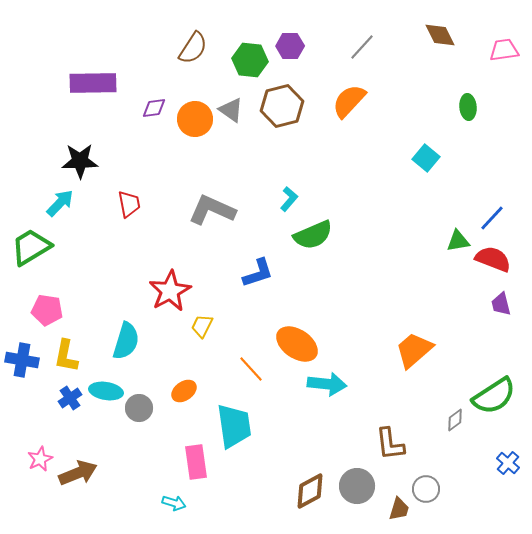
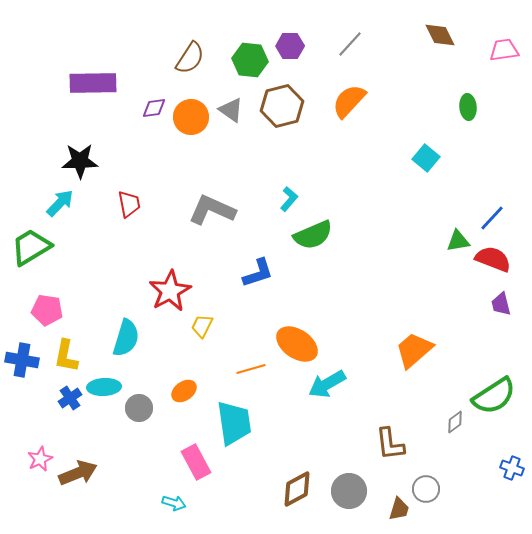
gray line at (362, 47): moved 12 px left, 3 px up
brown semicircle at (193, 48): moved 3 px left, 10 px down
orange circle at (195, 119): moved 4 px left, 2 px up
cyan semicircle at (126, 341): moved 3 px up
orange line at (251, 369): rotated 64 degrees counterclockwise
cyan arrow at (327, 384): rotated 144 degrees clockwise
cyan ellipse at (106, 391): moved 2 px left, 4 px up; rotated 12 degrees counterclockwise
gray diamond at (455, 420): moved 2 px down
cyan trapezoid at (234, 426): moved 3 px up
pink rectangle at (196, 462): rotated 20 degrees counterclockwise
blue cross at (508, 463): moved 4 px right, 5 px down; rotated 20 degrees counterclockwise
gray circle at (357, 486): moved 8 px left, 5 px down
brown diamond at (310, 491): moved 13 px left, 2 px up
